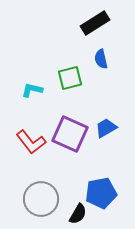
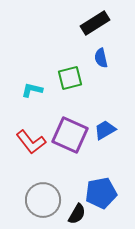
blue semicircle: moved 1 px up
blue trapezoid: moved 1 px left, 2 px down
purple square: moved 1 px down
gray circle: moved 2 px right, 1 px down
black semicircle: moved 1 px left
